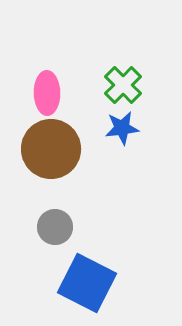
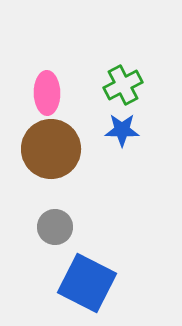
green cross: rotated 18 degrees clockwise
blue star: moved 2 px down; rotated 8 degrees clockwise
